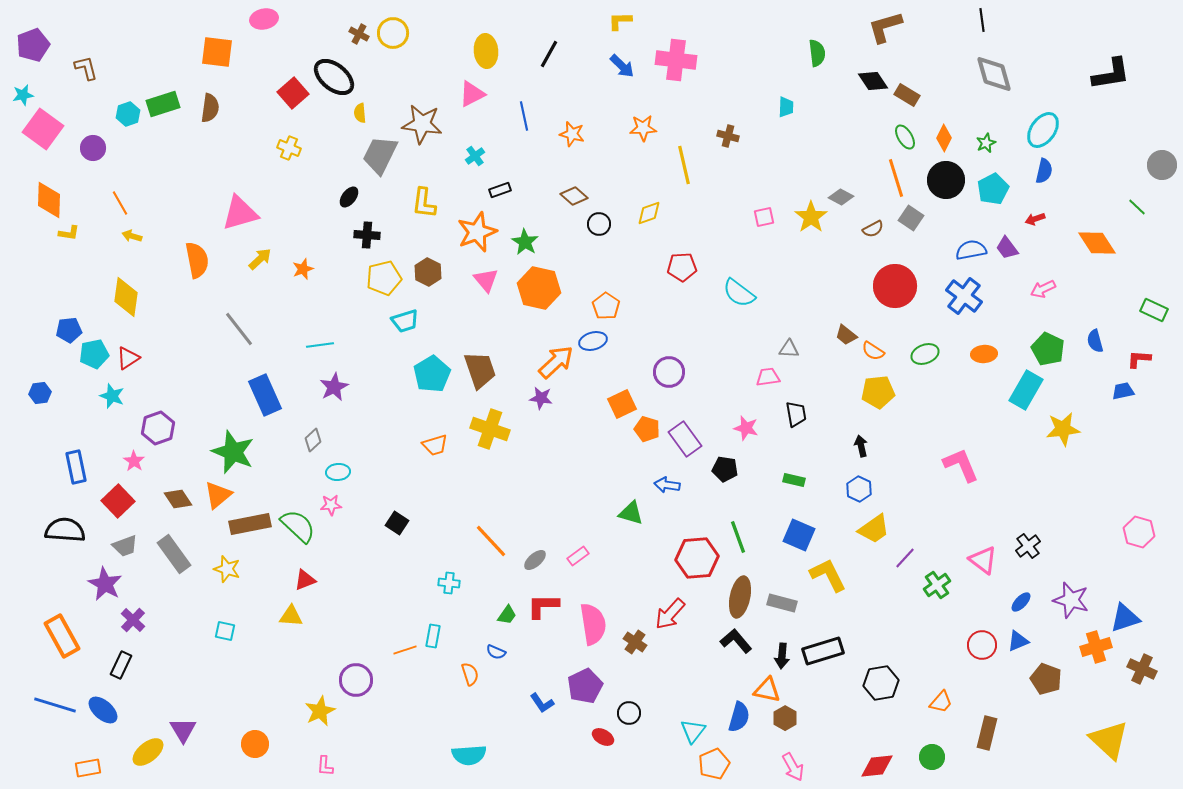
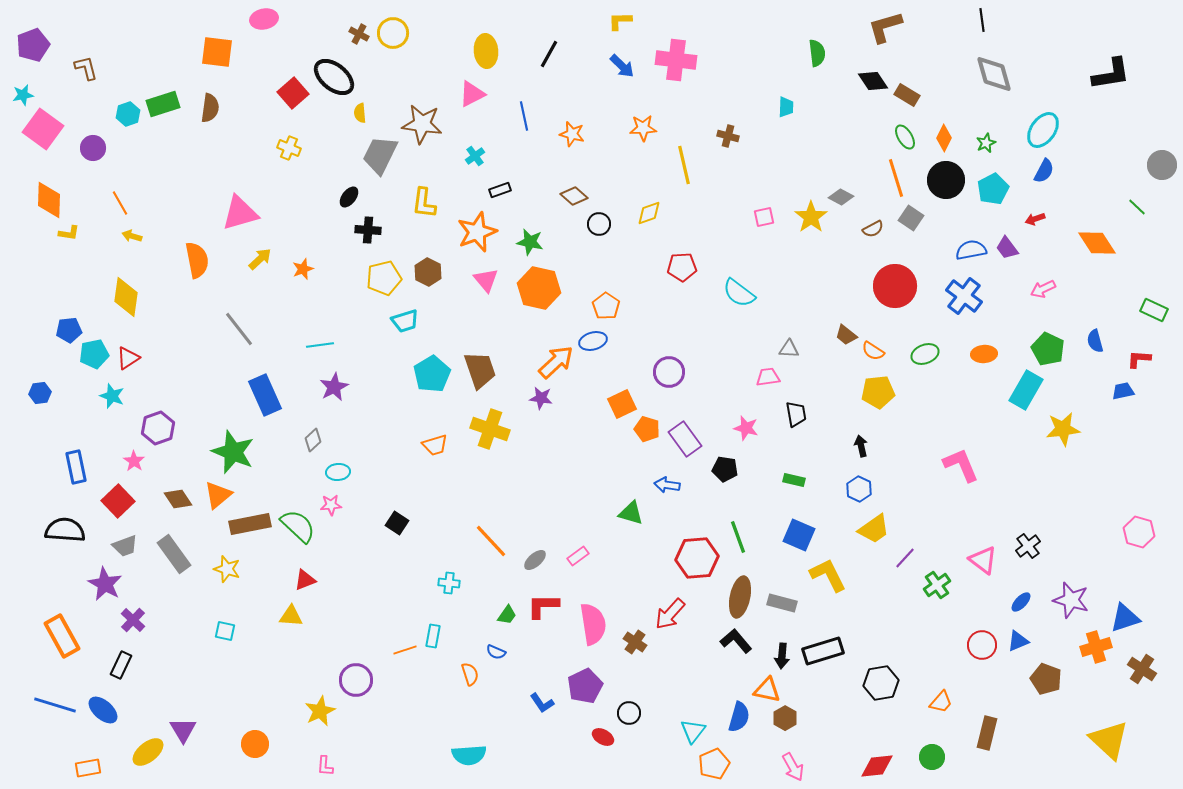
blue semicircle at (1044, 171): rotated 15 degrees clockwise
black cross at (367, 235): moved 1 px right, 5 px up
green star at (525, 242): moved 5 px right; rotated 20 degrees counterclockwise
brown cross at (1142, 669): rotated 8 degrees clockwise
